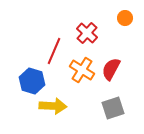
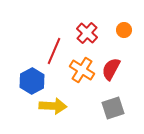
orange circle: moved 1 px left, 12 px down
blue hexagon: rotated 15 degrees clockwise
